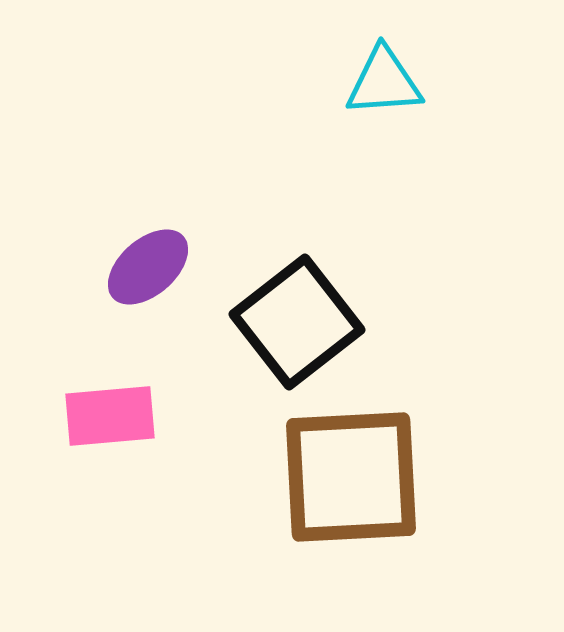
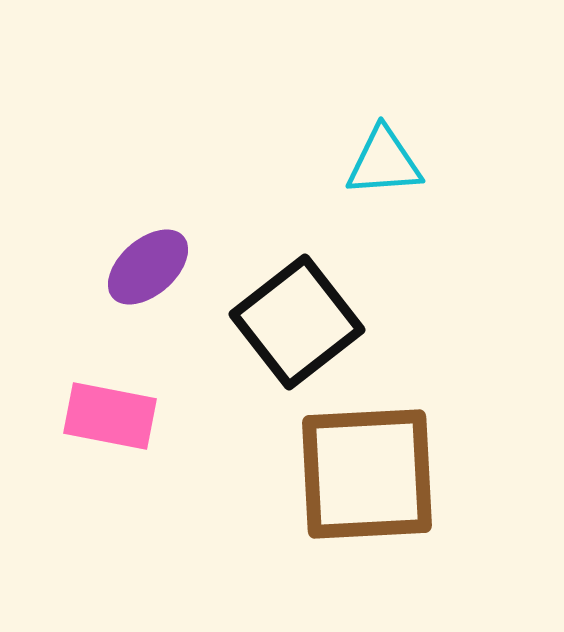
cyan triangle: moved 80 px down
pink rectangle: rotated 16 degrees clockwise
brown square: moved 16 px right, 3 px up
